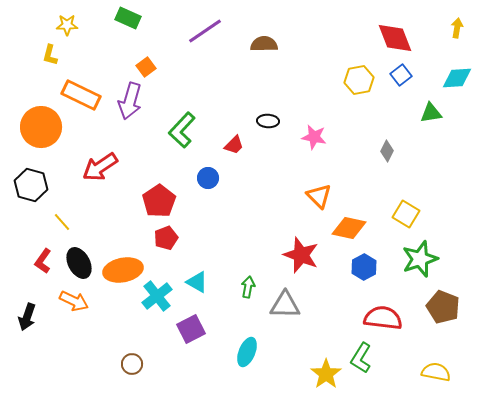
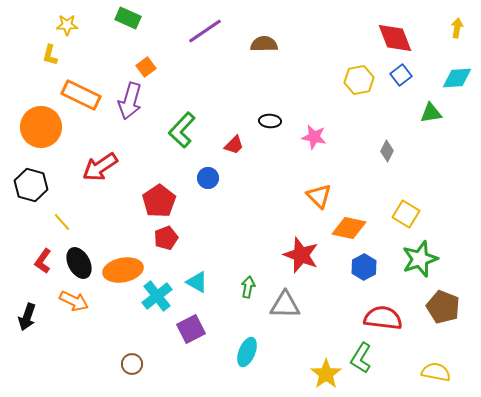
black ellipse at (268, 121): moved 2 px right
